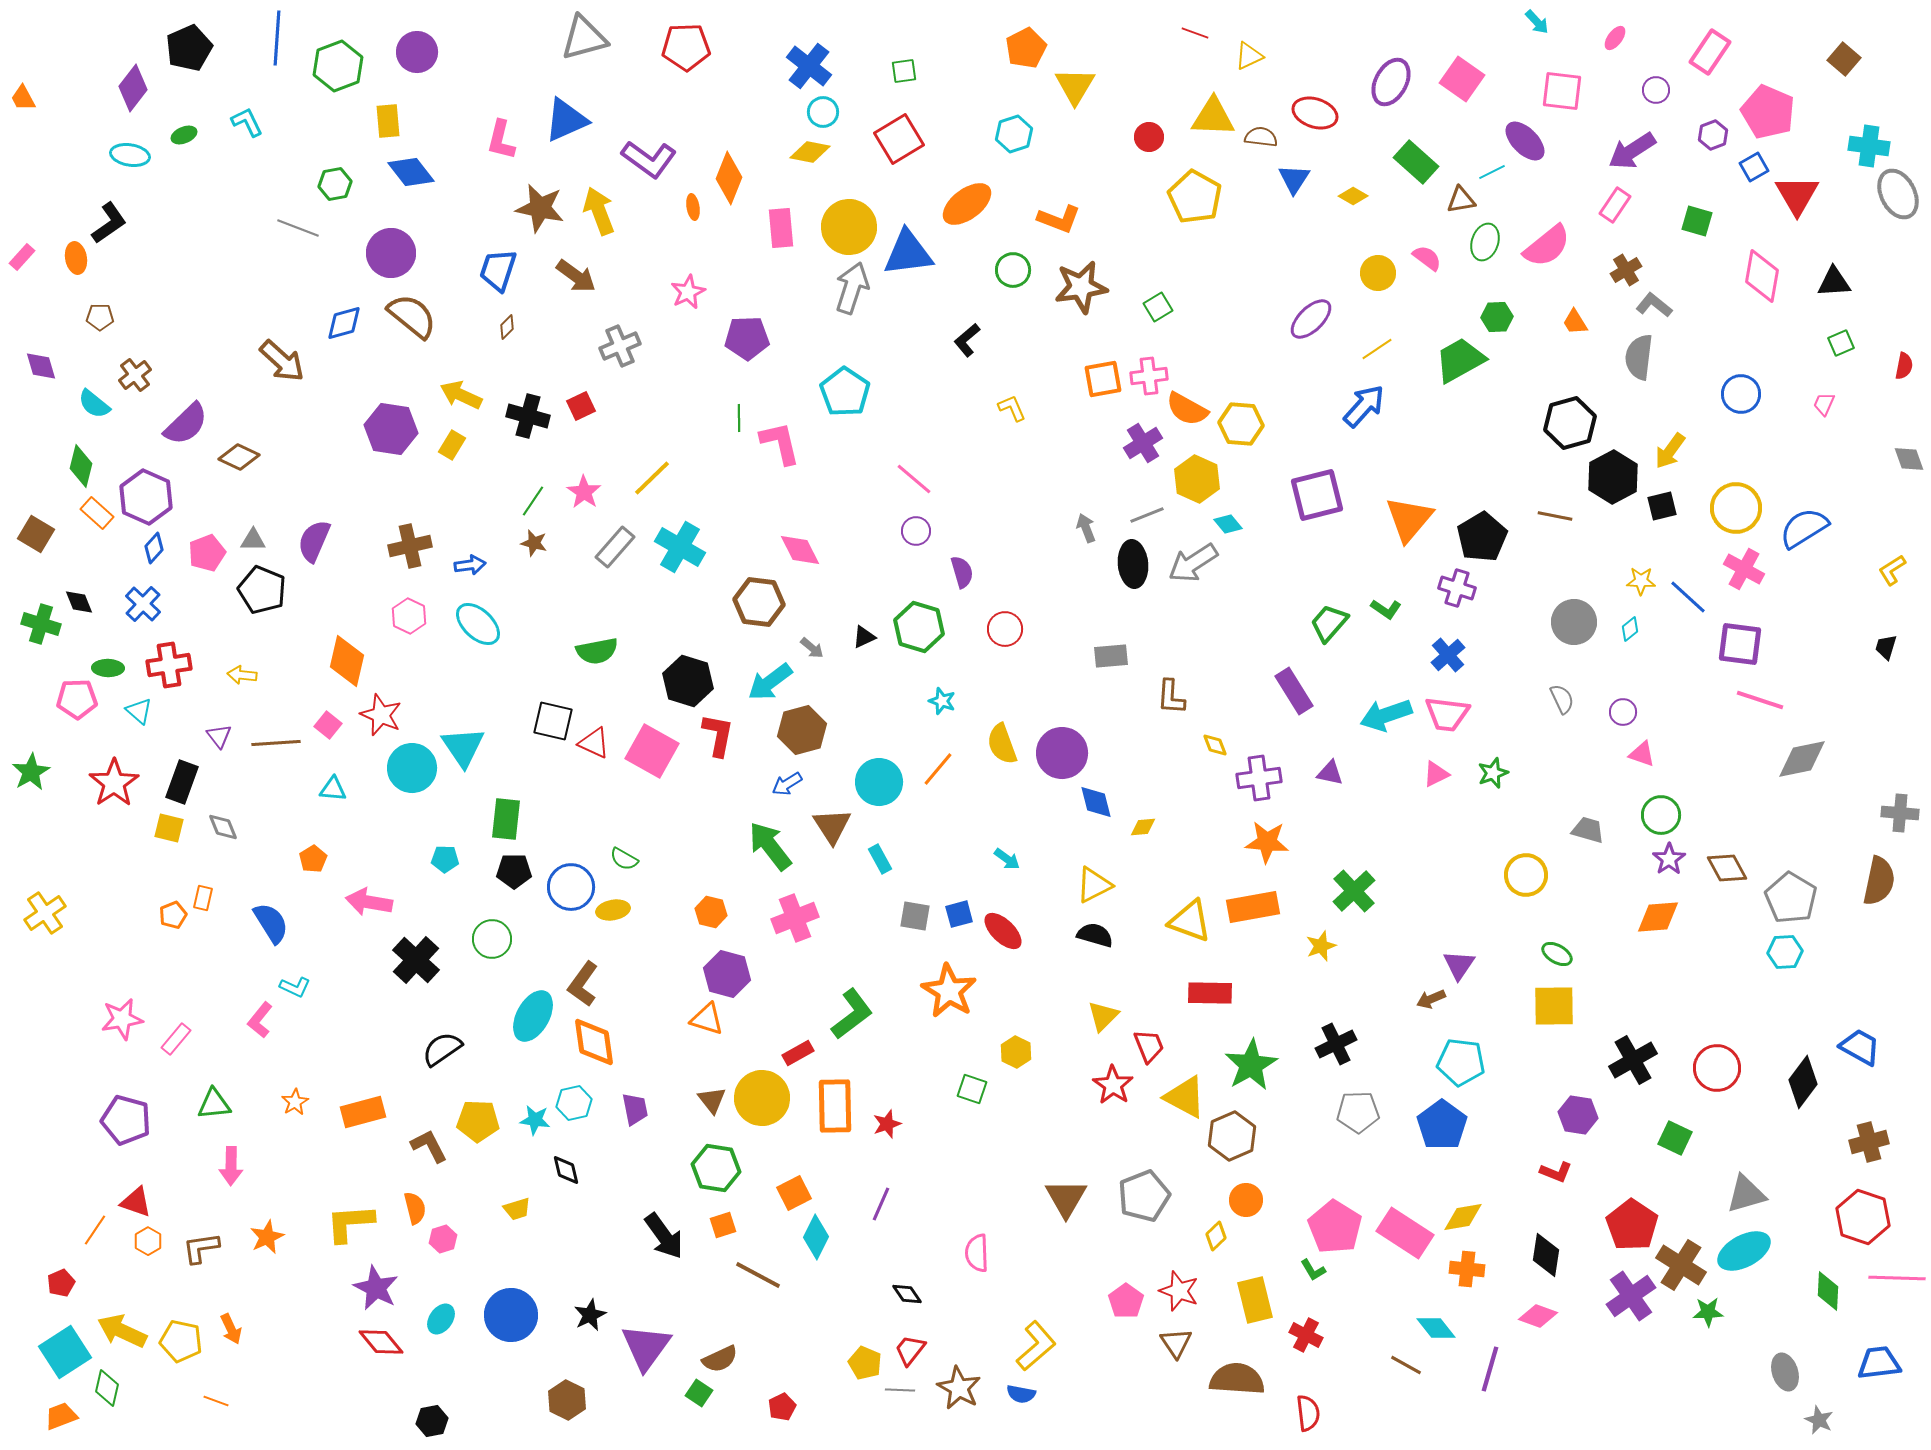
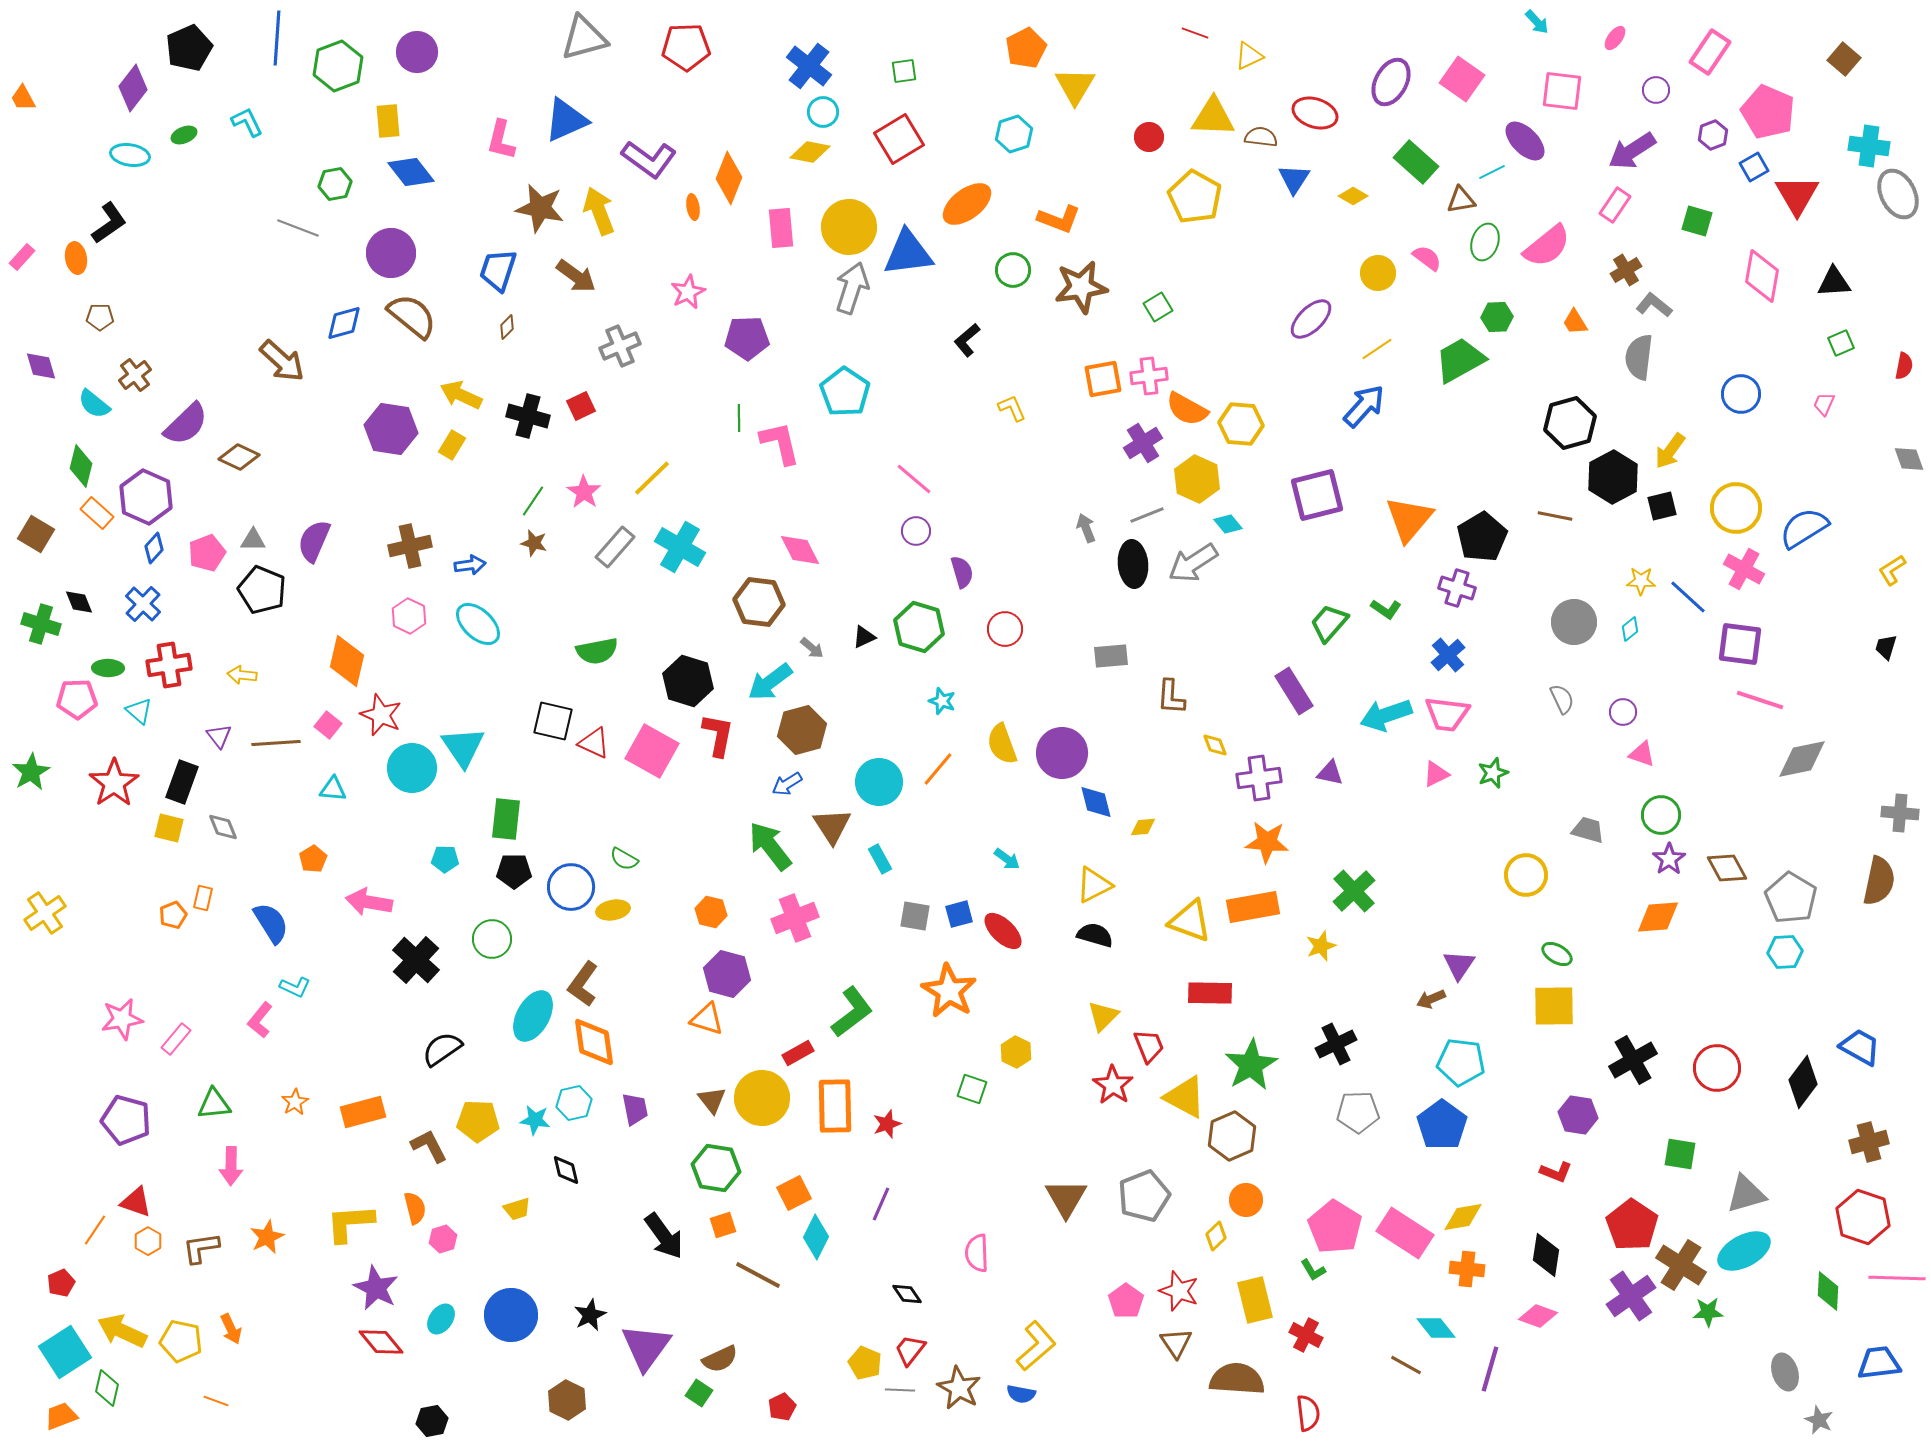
green L-shape at (852, 1014): moved 2 px up
green square at (1675, 1138): moved 5 px right, 16 px down; rotated 16 degrees counterclockwise
